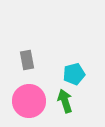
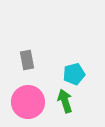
pink circle: moved 1 px left, 1 px down
